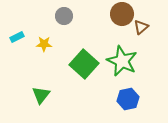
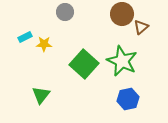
gray circle: moved 1 px right, 4 px up
cyan rectangle: moved 8 px right
